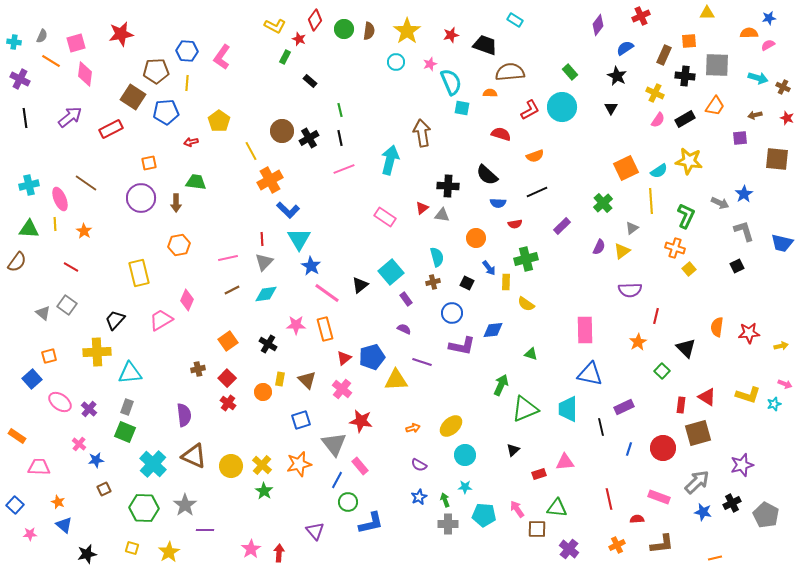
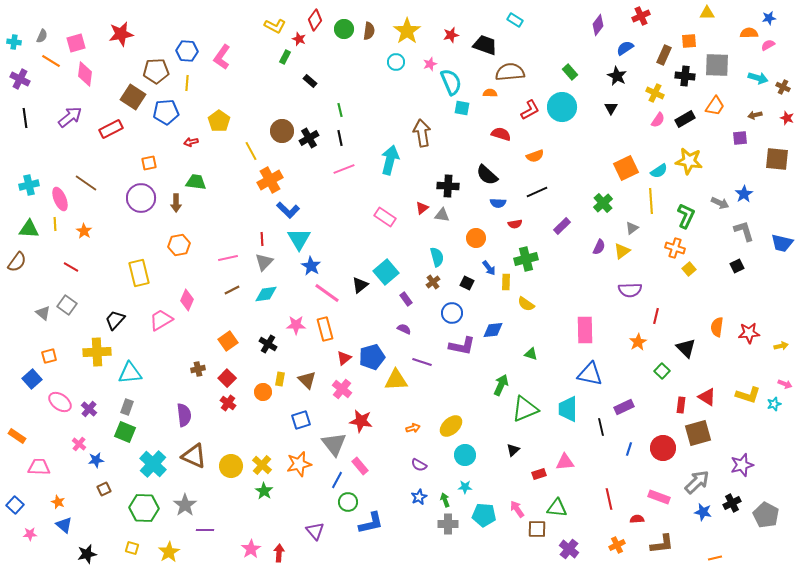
cyan square at (391, 272): moved 5 px left
brown cross at (433, 282): rotated 24 degrees counterclockwise
